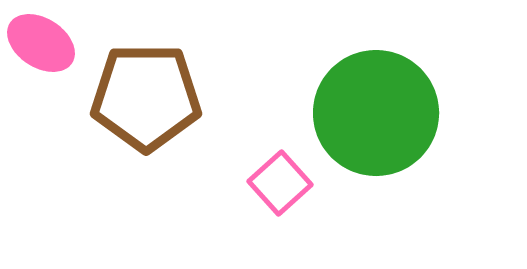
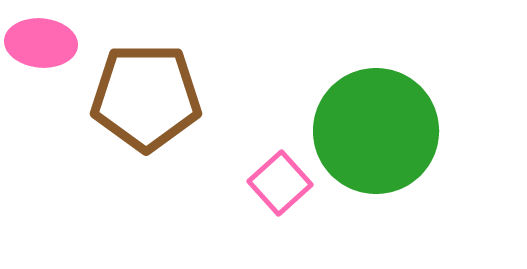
pink ellipse: rotated 28 degrees counterclockwise
green circle: moved 18 px down
